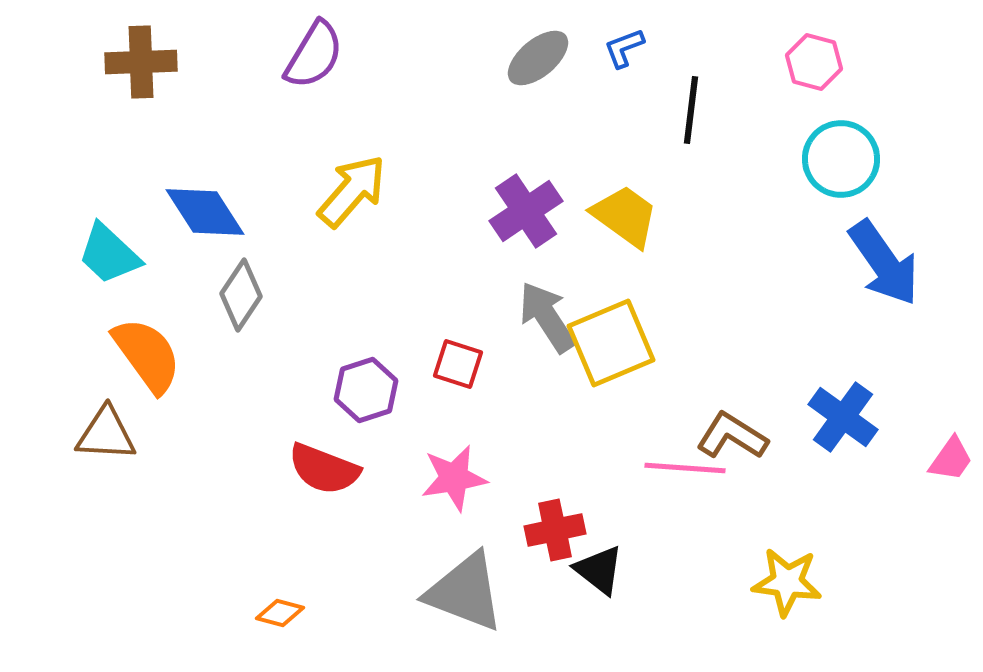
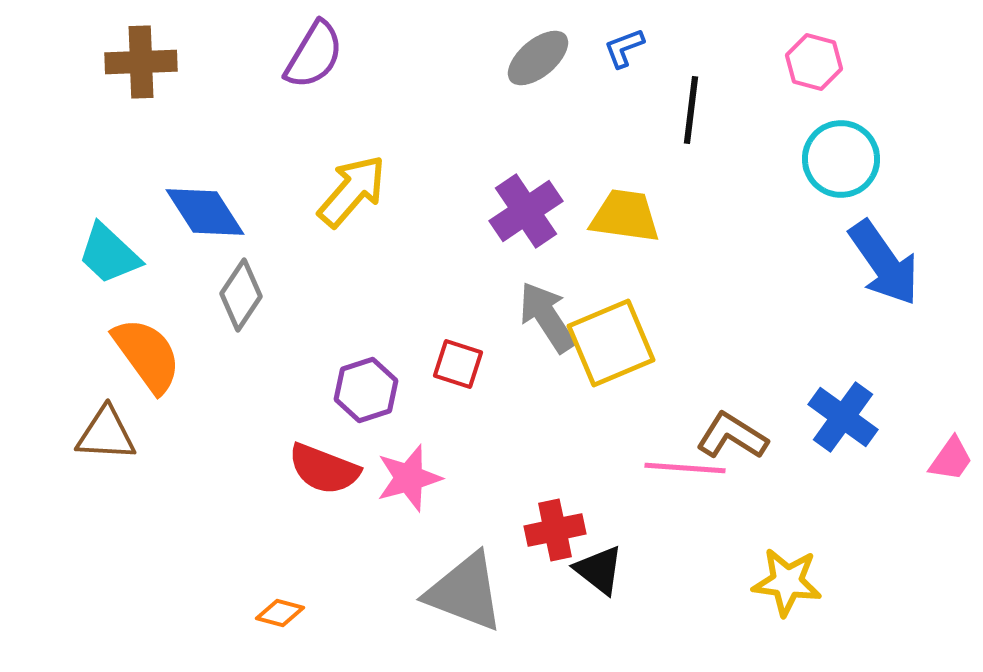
yellow trapezoid: rotated 28 degrees counterclockwise
pink star: moved 45 px left; rotated 6 degrees counterclockwise
